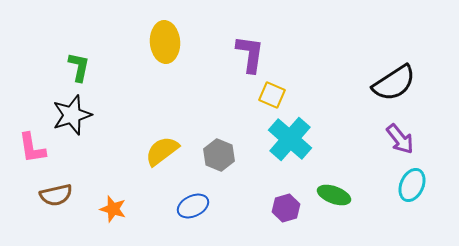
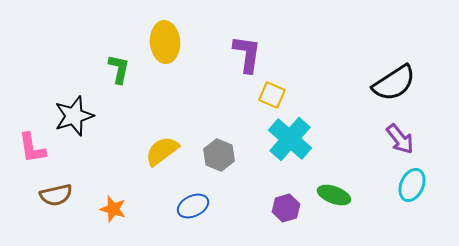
purple L-shape: moved 3 px left
green L-shape: moved 40 px right, 2 px down
black star: moved 2 px right, 1 px down
